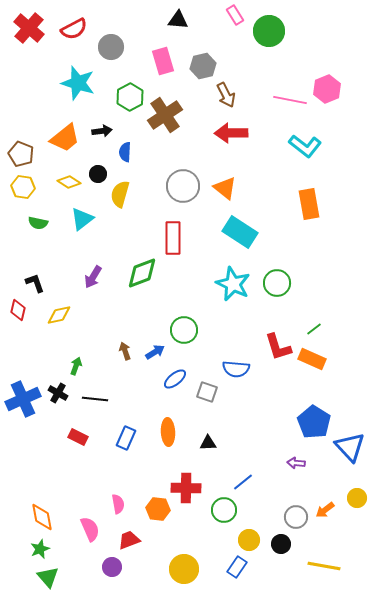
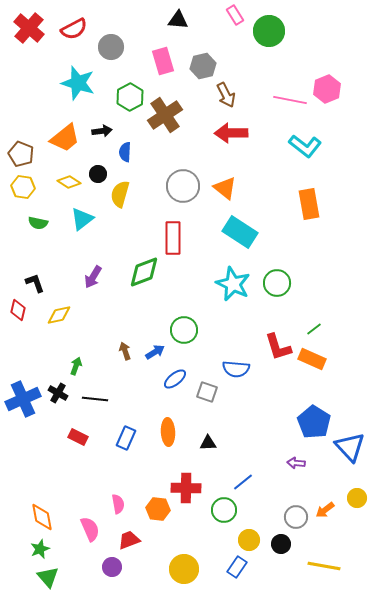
green diamond at (142, 273): moved 2 px right, 1 px up
